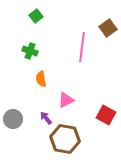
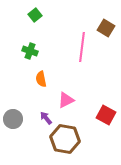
green square: moved 1 px left, 1 px up
brown square: moved 2 px left; rotated 24 degrees counterclockwise
